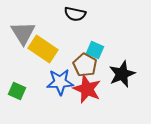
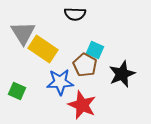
black semicircle: rotated 10 degrees counterclockwise
red star: moved 5 px left, 16 px down
